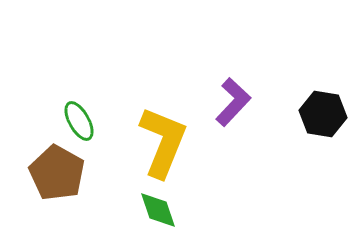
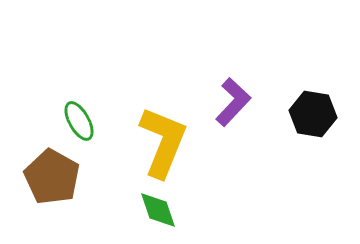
black hexagon: moved 10 px left
brown pentagon: moved 5 px left, 4 px down
